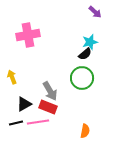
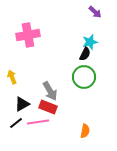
black semicircle: rotated 24 degrees counterclockwise
green circle: moved 2 px right, 1 px up
black triangle: moved 2 px left
black line: rotated 24 degrees counterclockwise
